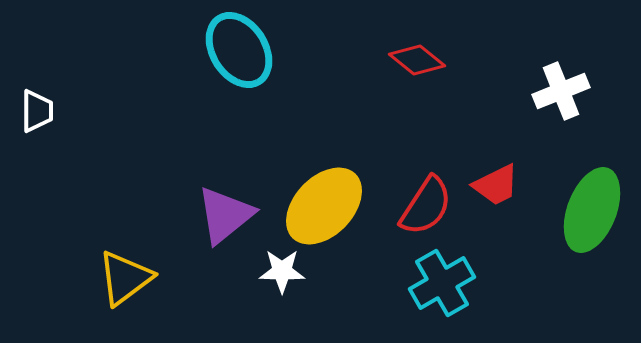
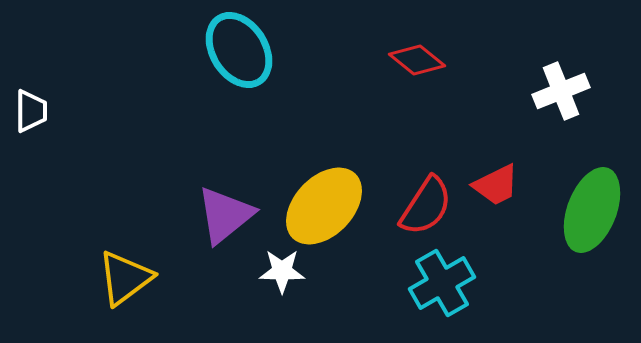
white trapezoid: moved 6 px left
